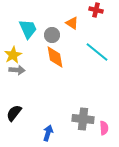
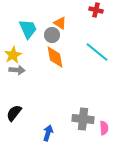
orange triangle: moved 12 px left
